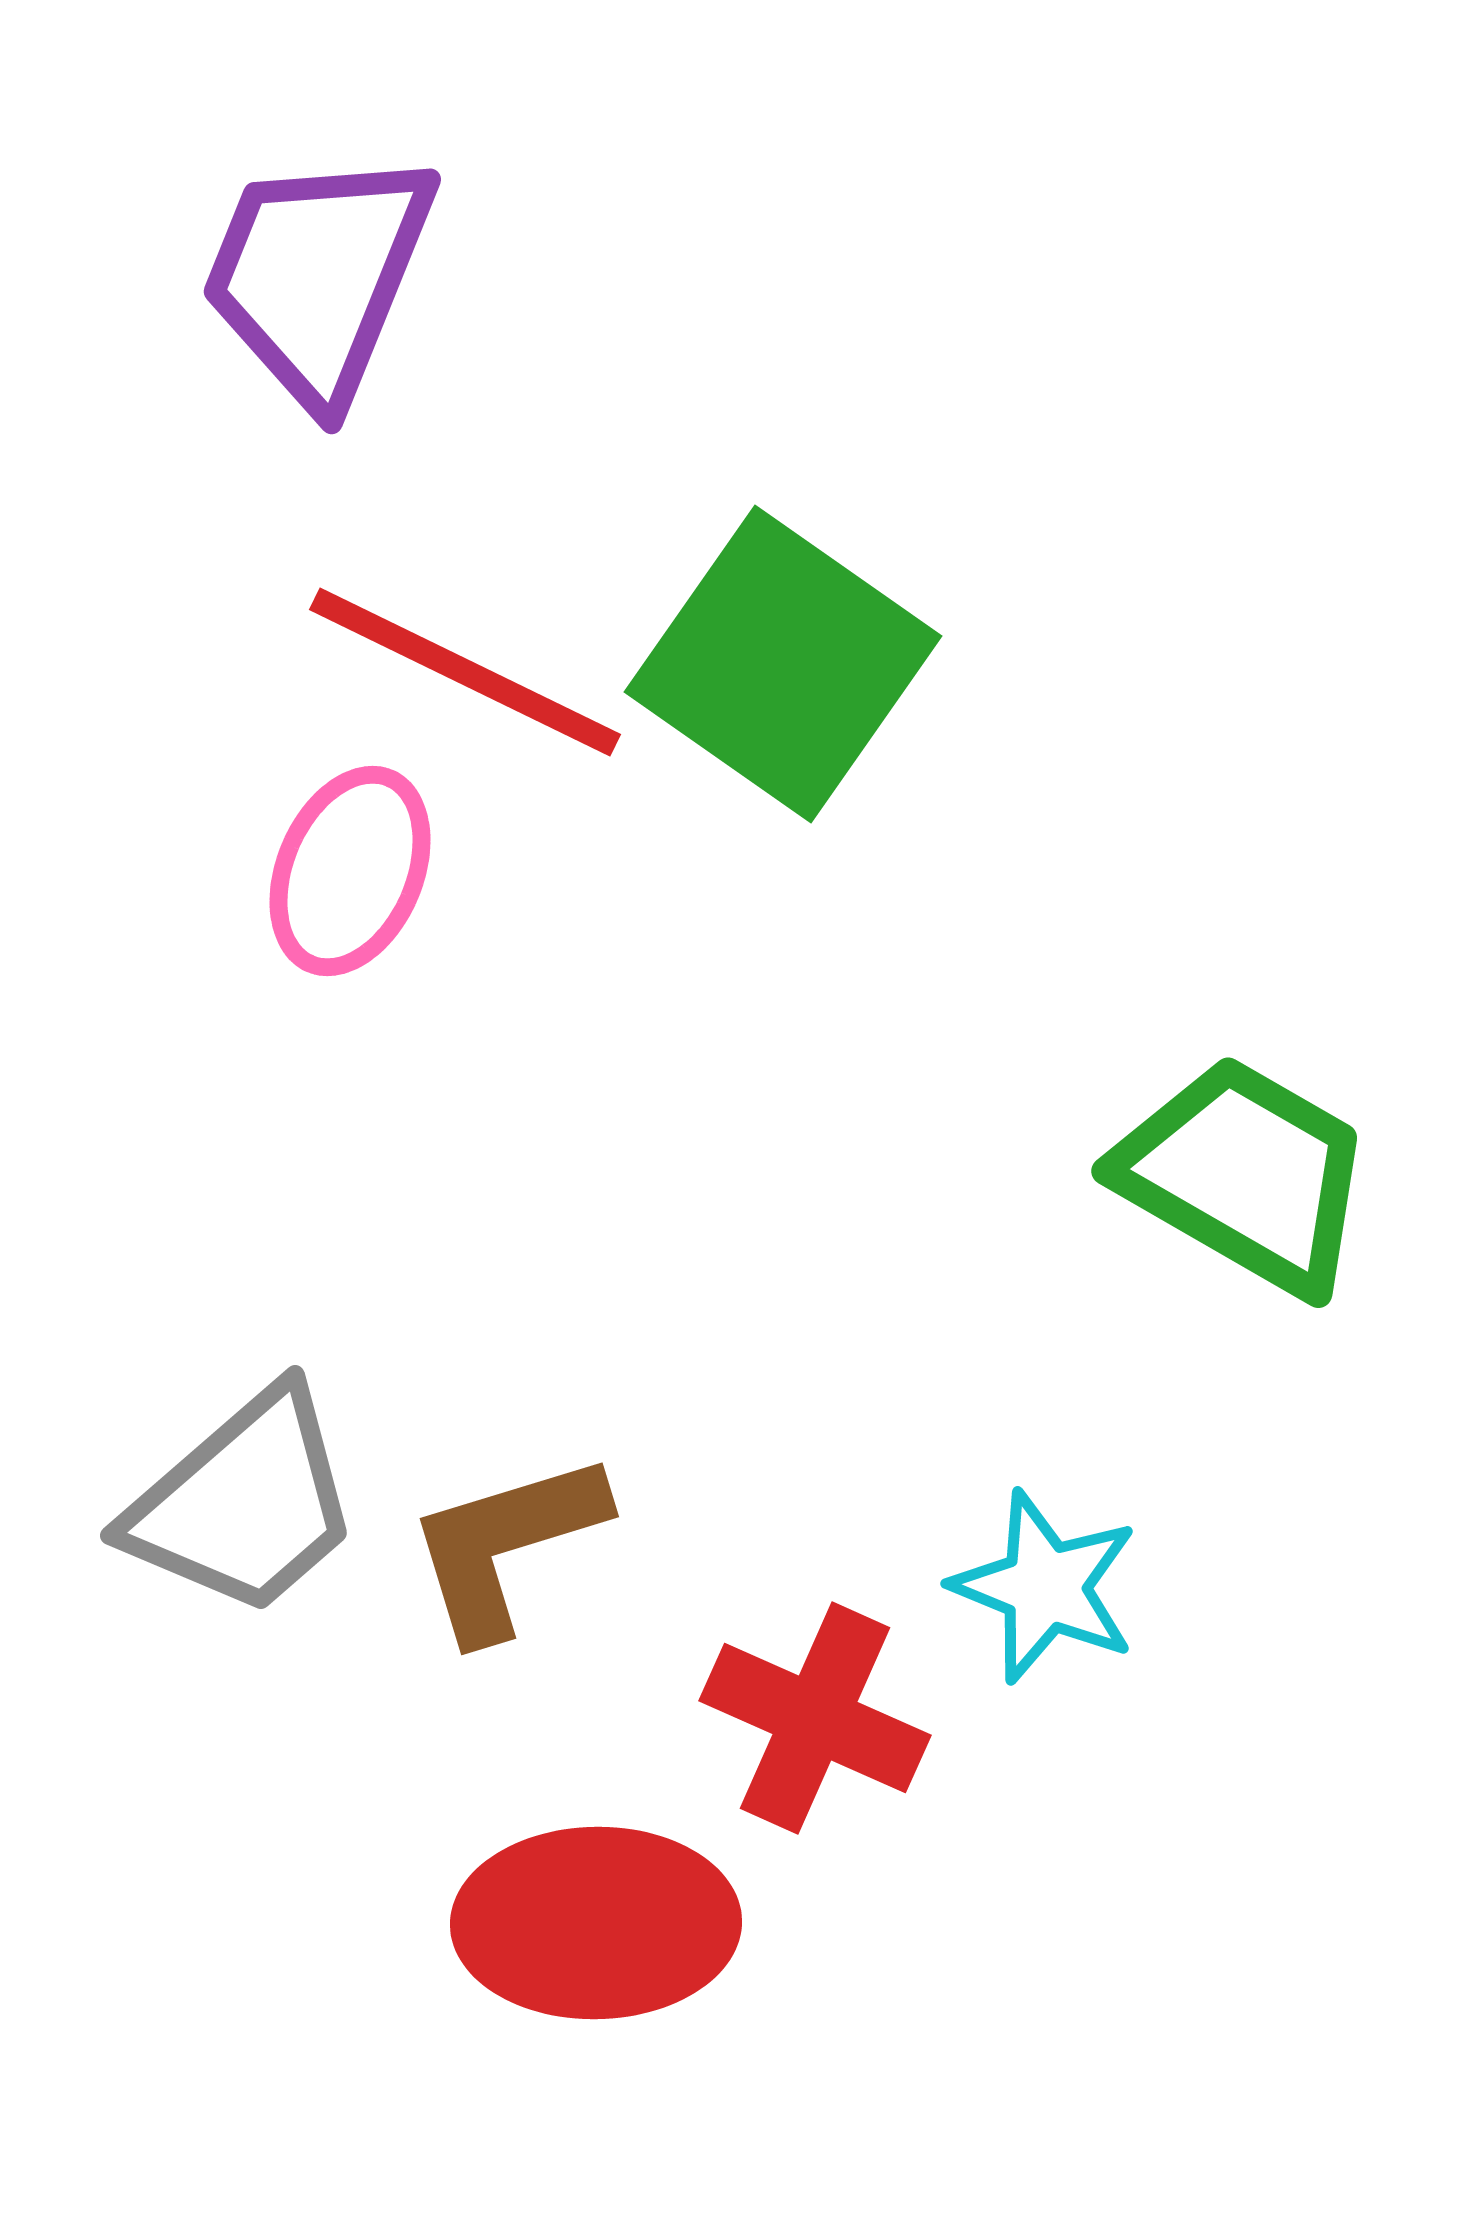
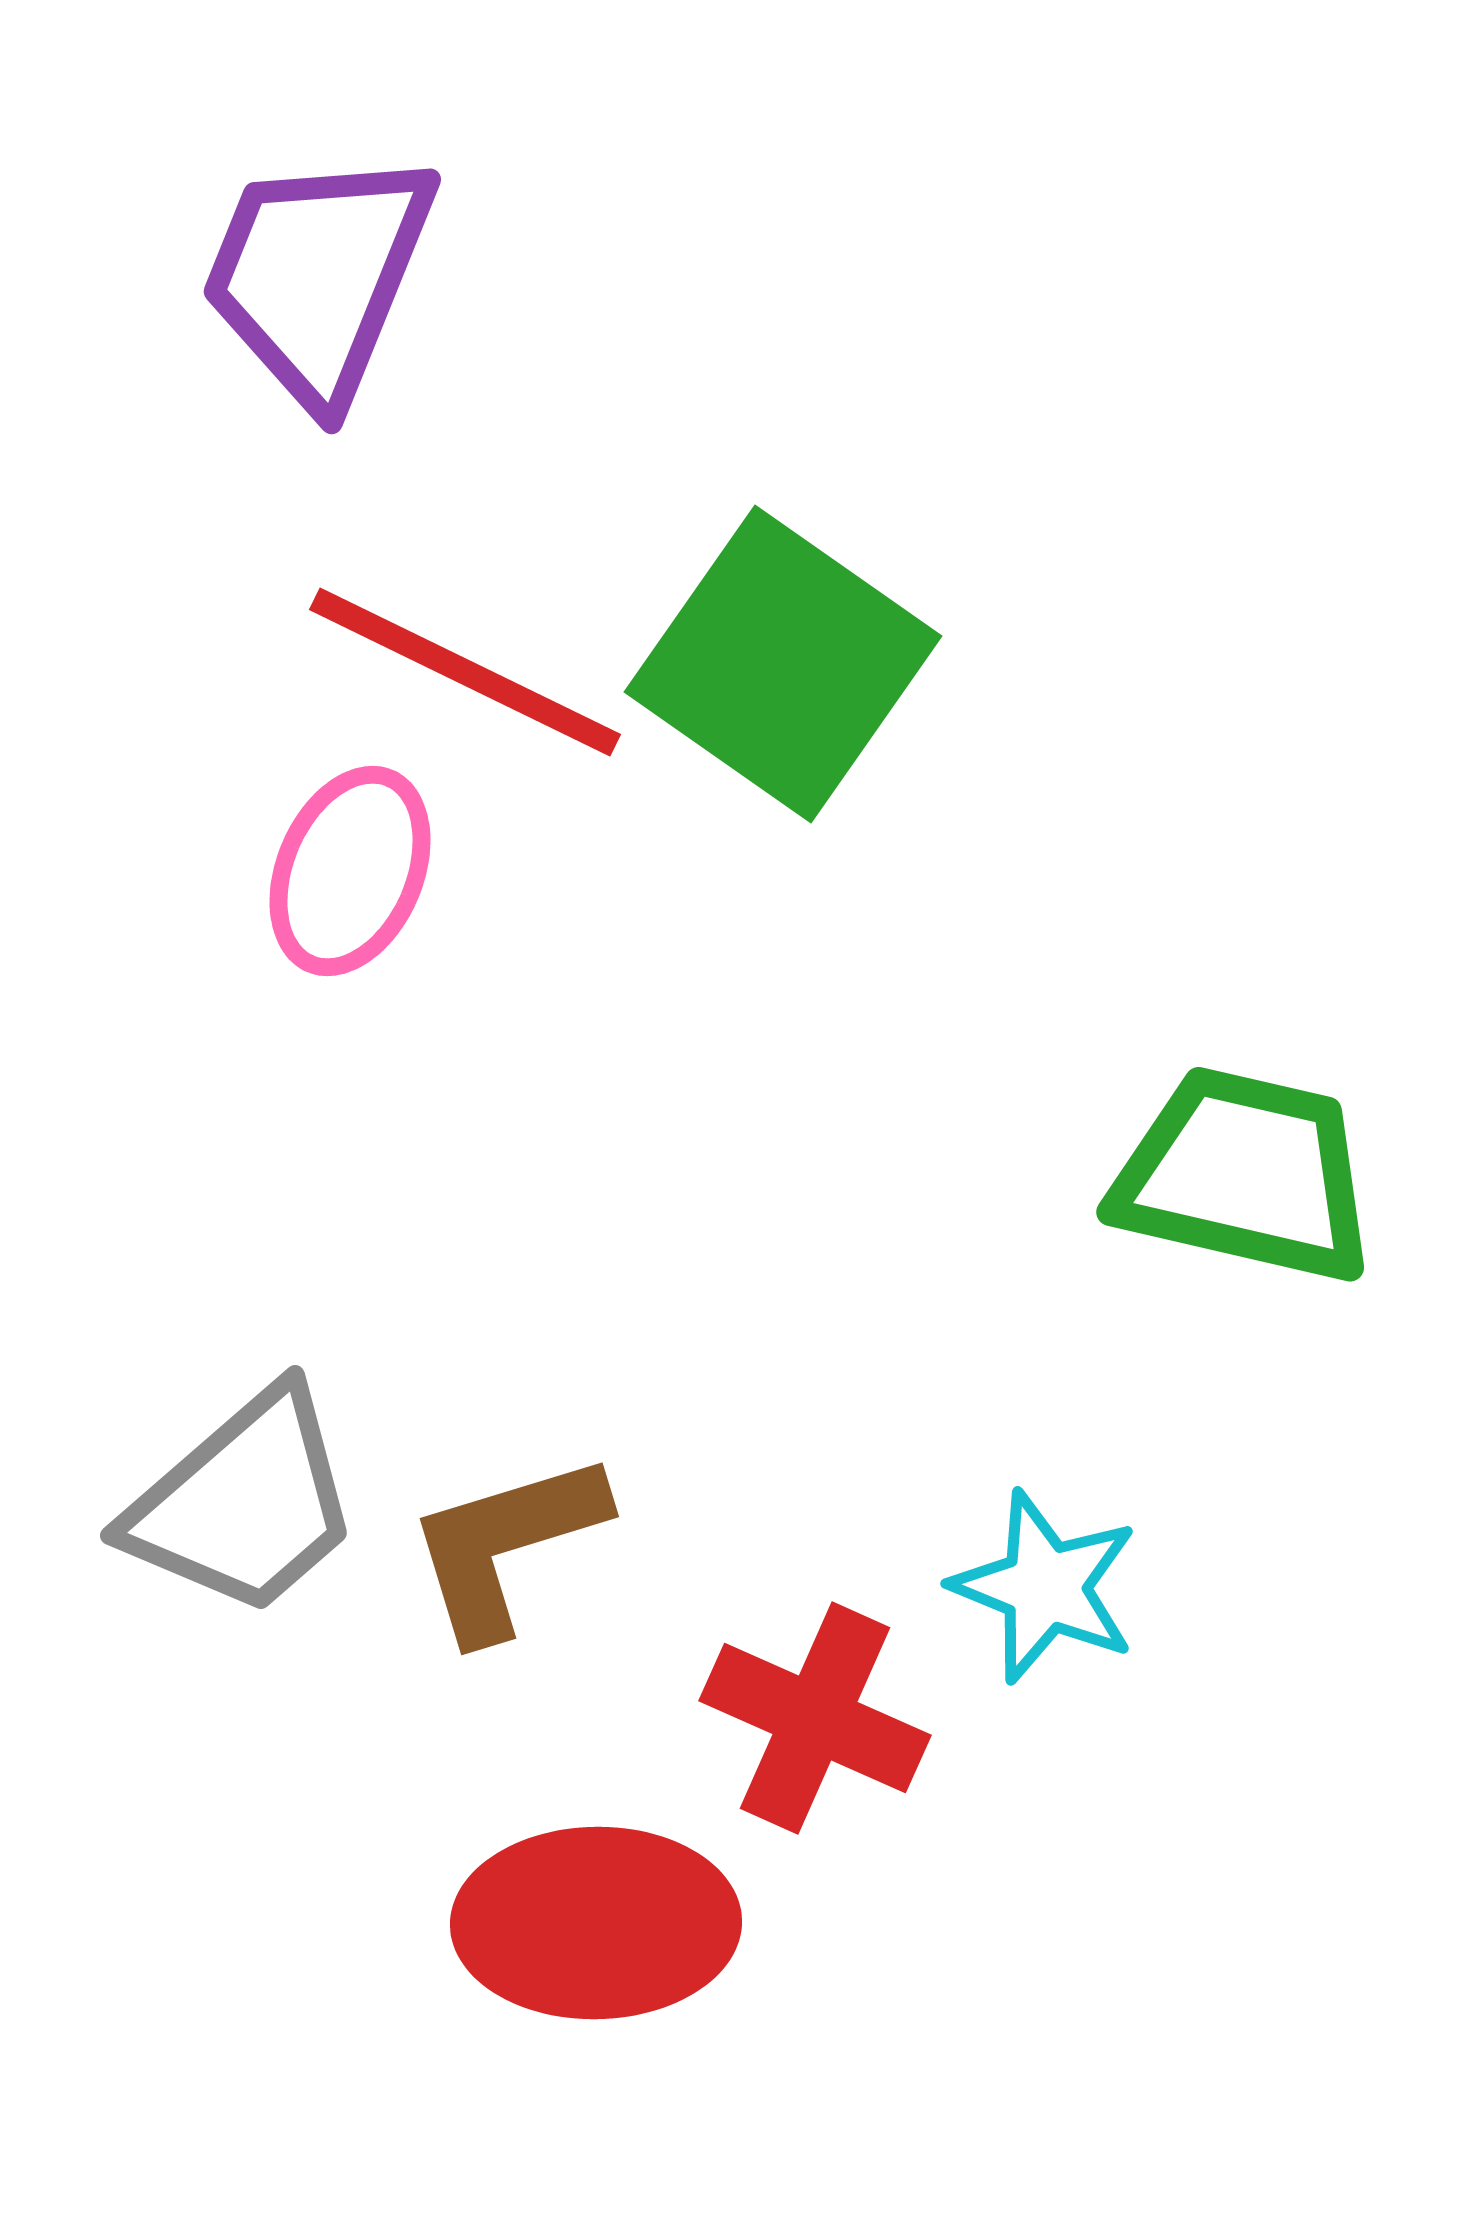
green trapezoid: rotated 17 degrees counterclockwise
